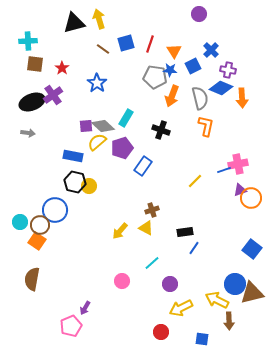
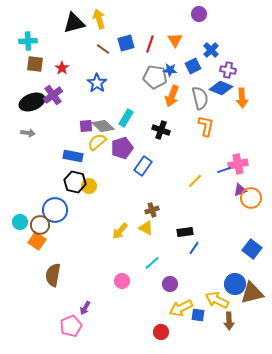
orange triangle at (174, 51): moved 1 px right, 11 px up
brown semicircle at (32, 279): moved 21 px right, 4 px up
blue square at (202, 339): moved 4 px left, 24 px up
